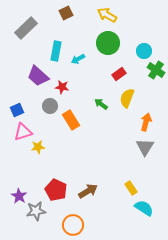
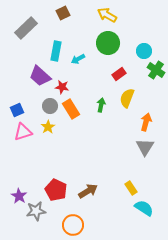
brown square: moved 3 px left
purple trapezoid: moved 2 px right
green arrow: moved 1 px down; rotated 64 degrees clockwise
orange rectangle: moved 11 px up
yellow star: moved 10 px right, 20 px up; rotated 24 degrees counterclockwise
